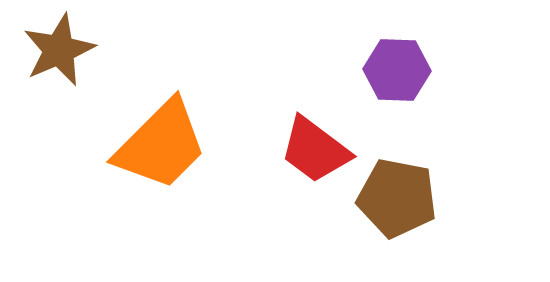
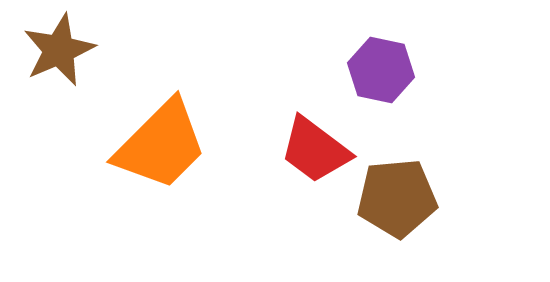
purple hexagon: moved 16 px left; rotated 10 degrees clockwise
brown pentagon: rotated 16 degrees counterclockwise
